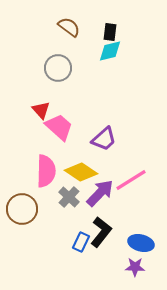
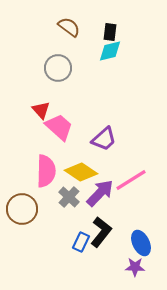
blue ellipse: rotated 50 degrees clockwise
